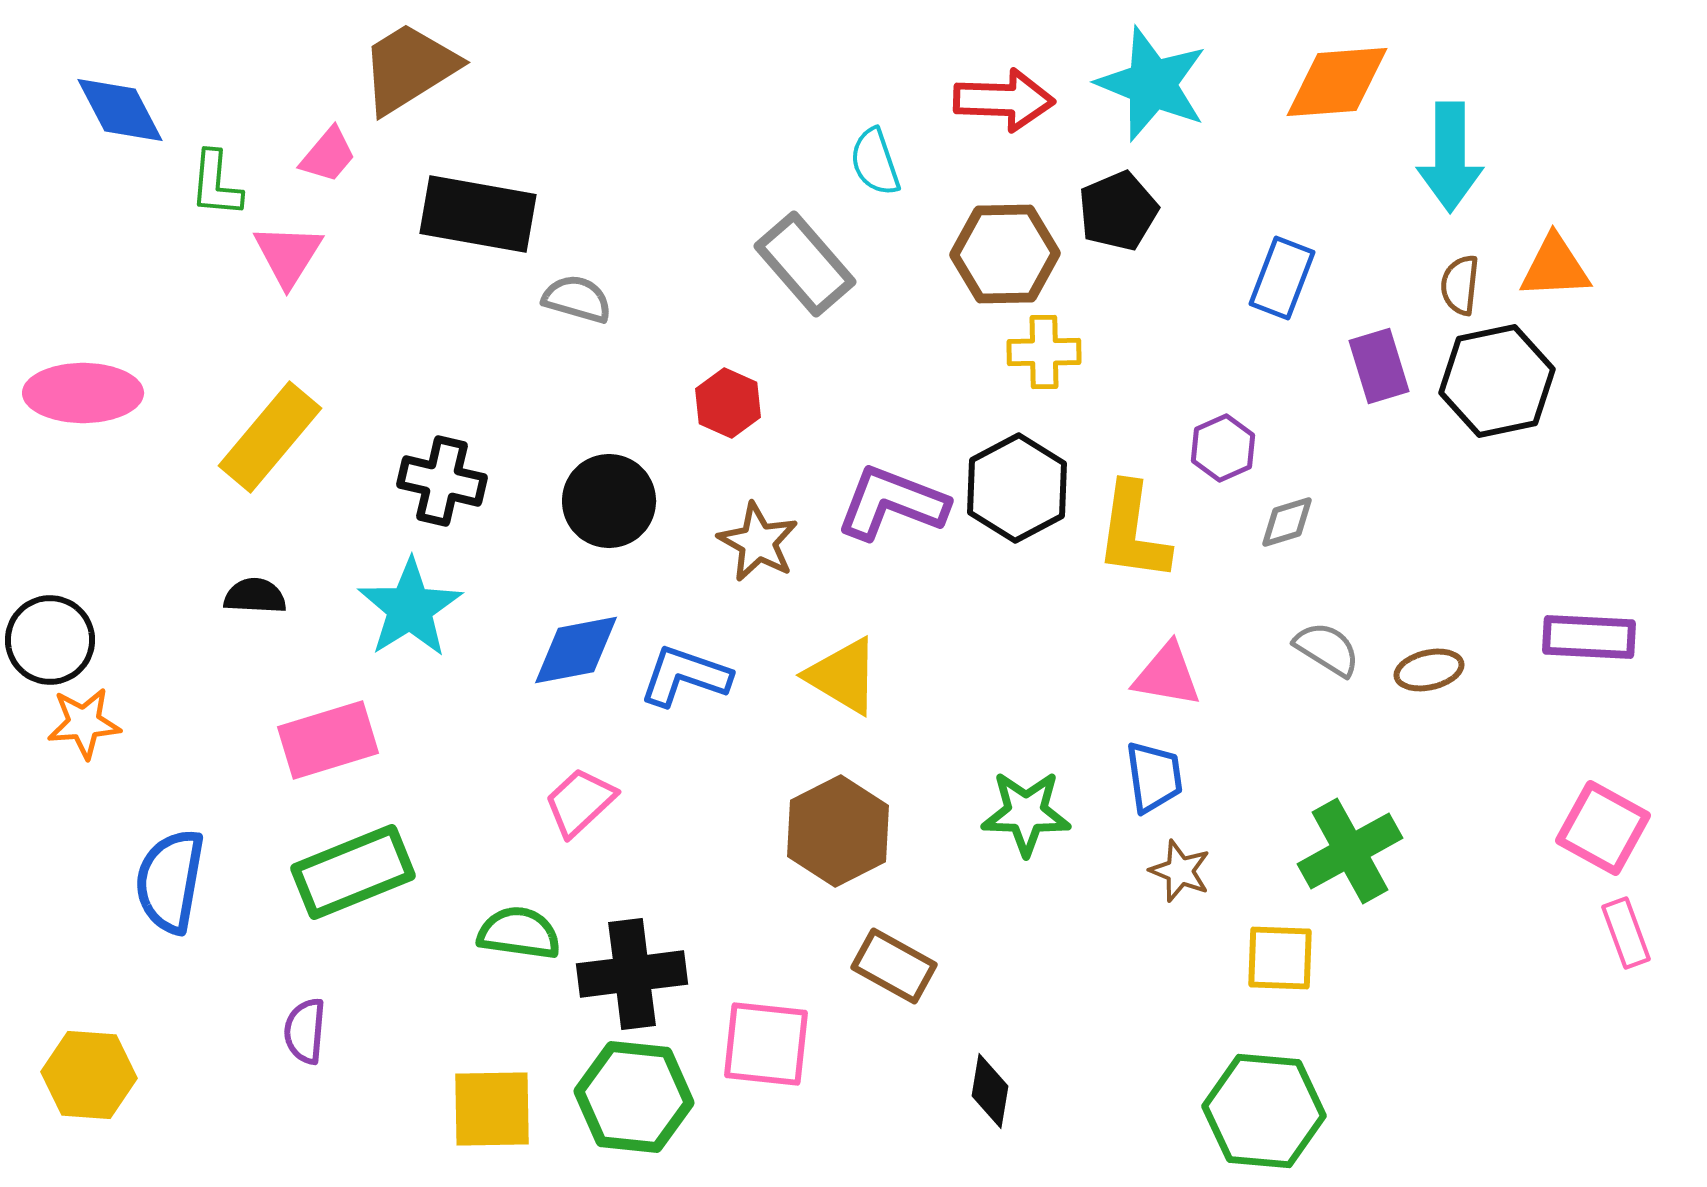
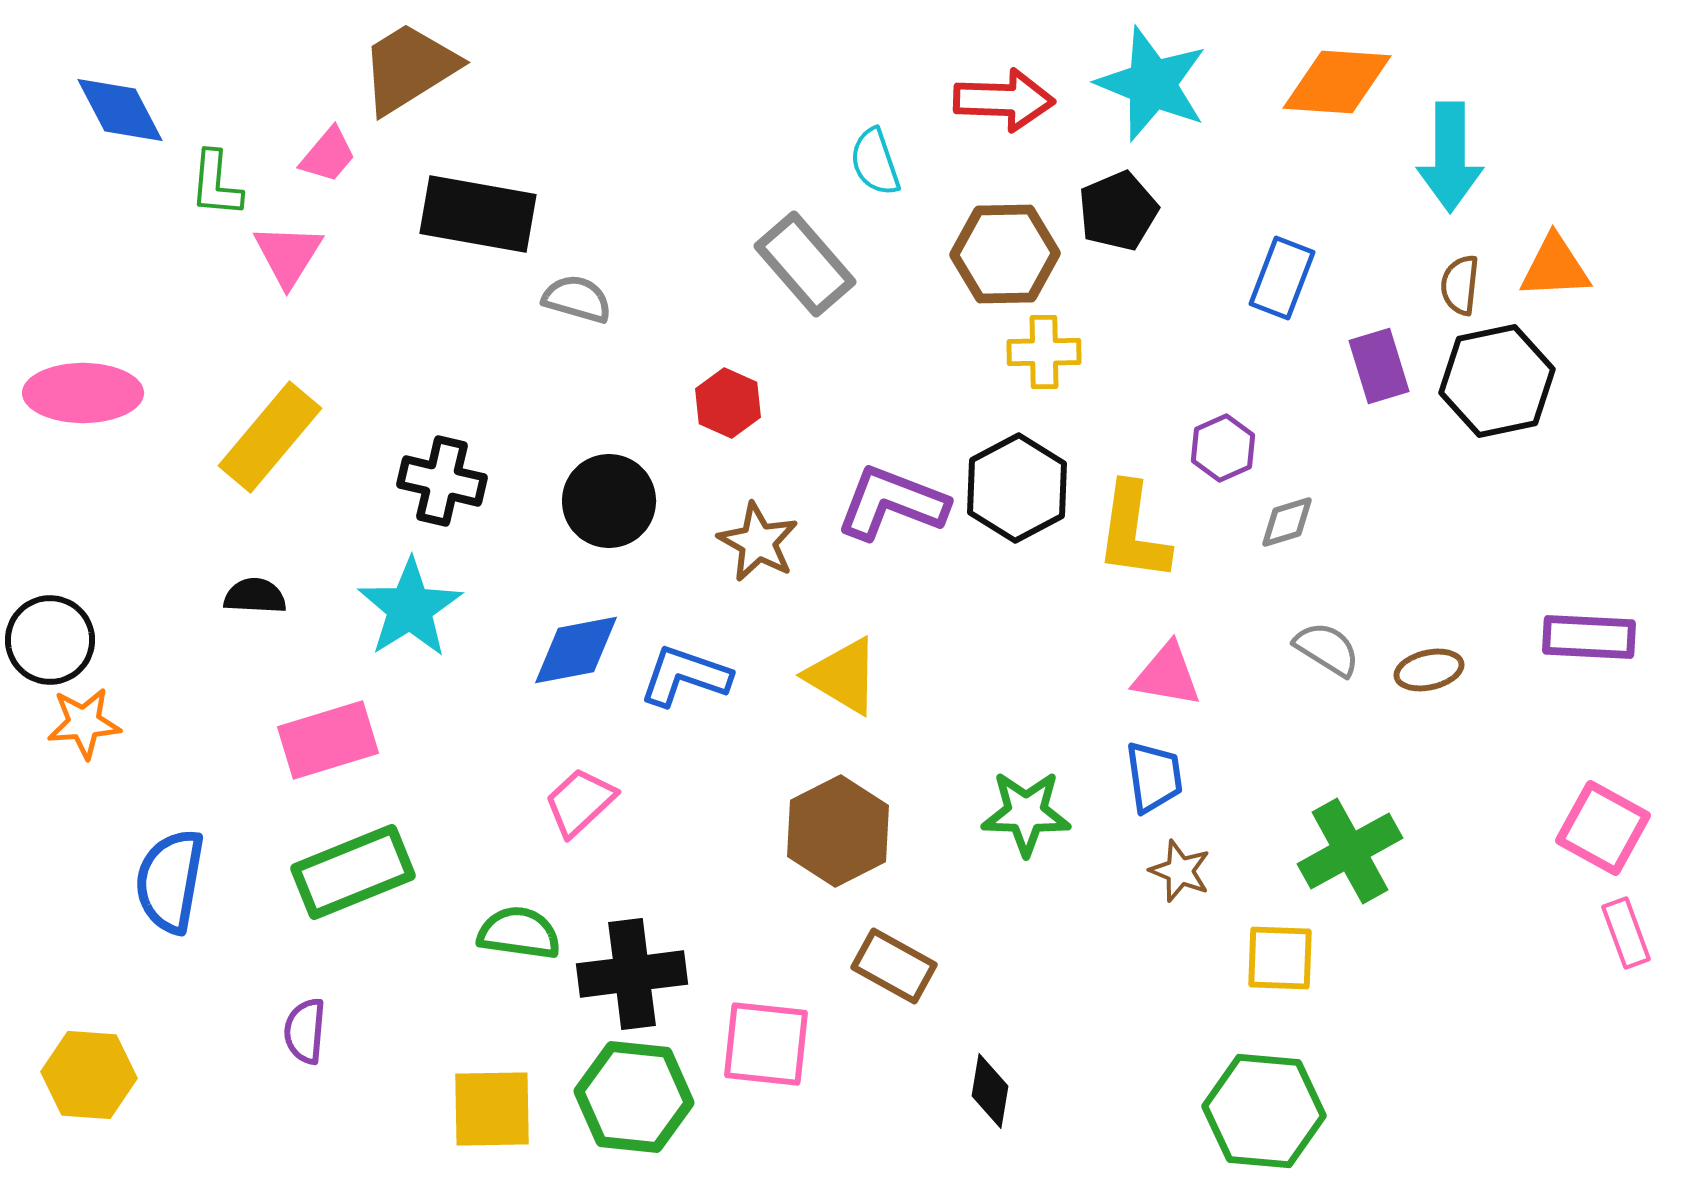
orange diamond at (1337, 82): rotated 8 degrees clockwise
